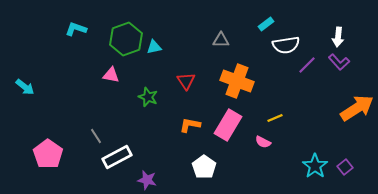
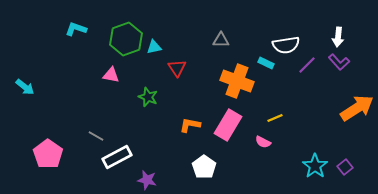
cyan rectangle: moved 39 px down; rotated 63 degrees clockwise
red triangle: moved 9 px left, 13 px up
gray line: rotated 28 degrees counterclockwise
